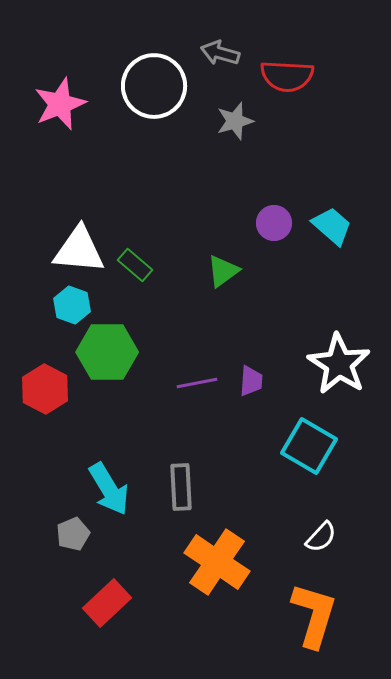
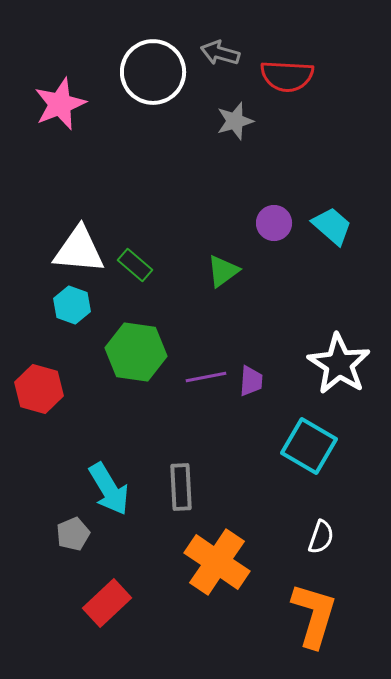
white circle: moved 1 px left, 14 px up
green hexagon: moved 29 px right; rotated 8 degrees clockwise
purple line: moved 9 px right, 6 px up
red hexagon: moved 6 px left; rotated 12 degrees counterclockwise
white semicircle: rotated 24 degrees counterclockwise
